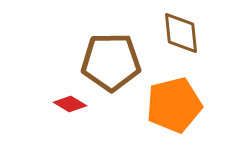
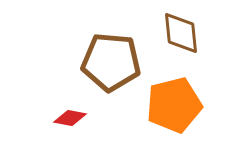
brown pentagon: rotated 6 degrees clockwise
red diamond: moved 14 px down; rotated 20 degrees counterclockwise
